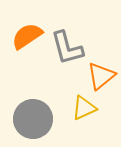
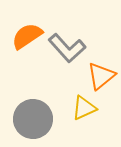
gray L-shape: rotated 27 degrees counterclockwise
